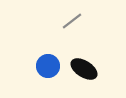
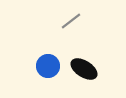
gray line: moved 1 px left
